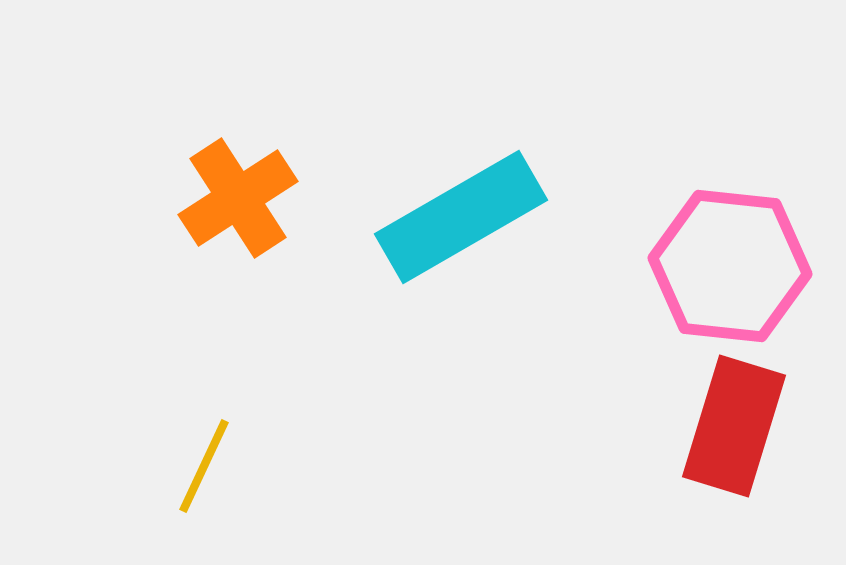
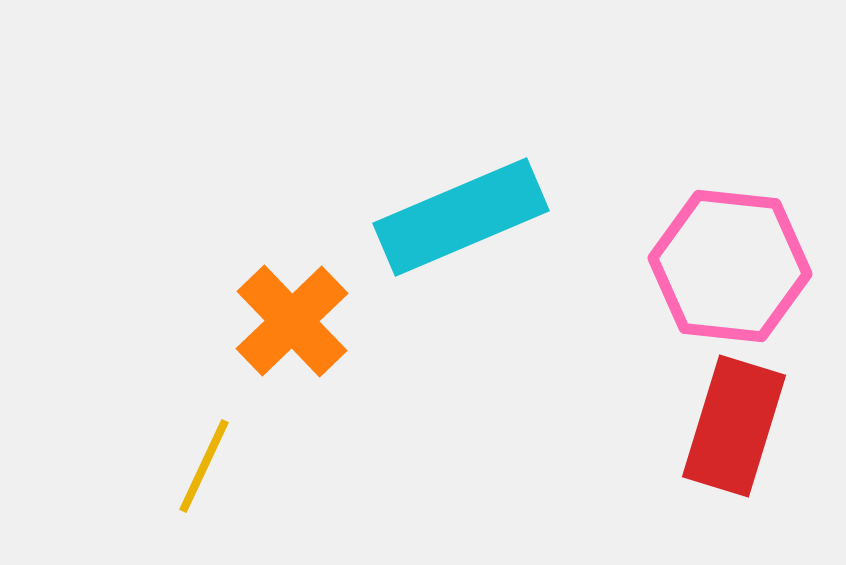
orange cross: moved 54 px right, 123 px down; rotated 11 degrees counterclockwise
cyan rectangle: rotated 7 degrees clockwise
